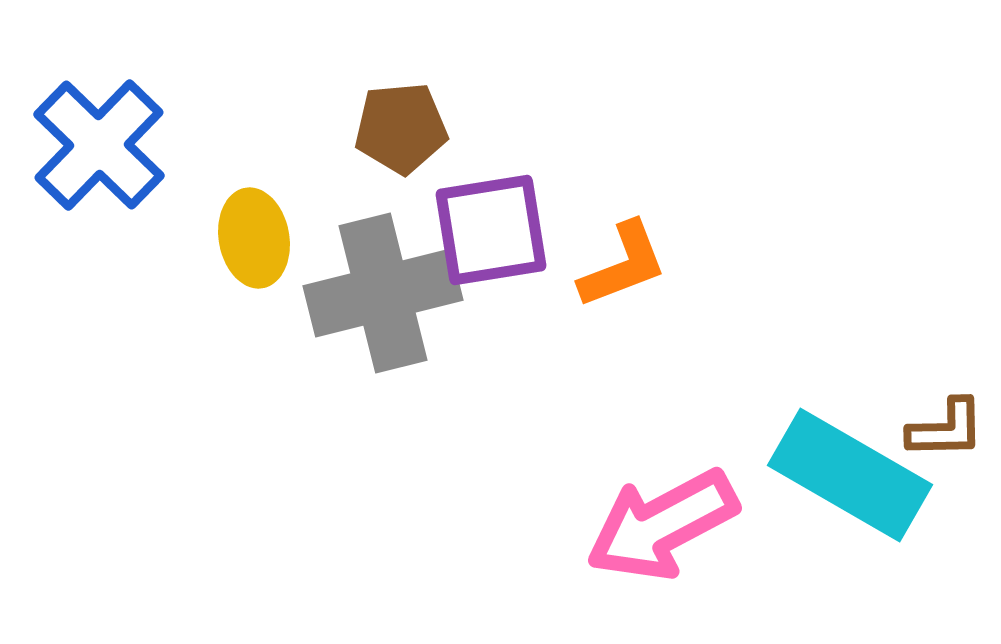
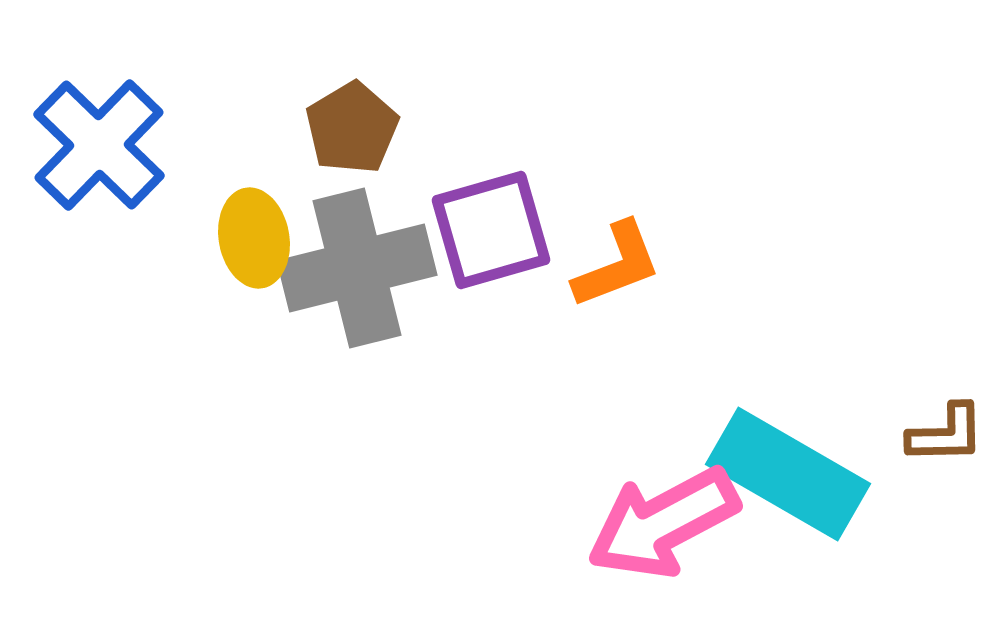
brown pentagon: moved 49 px left; rotated 26 degrees counterclockwise
purple square: rotated 7 degrees counterclockwise
orange L-shape: moved 6 px left
gray cross: moved 26 px left, 25 px up
brown L-shape: moved 5 px down
cyan rectangle: moved 62 px left, 1 px up
pink arrow: moved 1 px right, 2 px up
